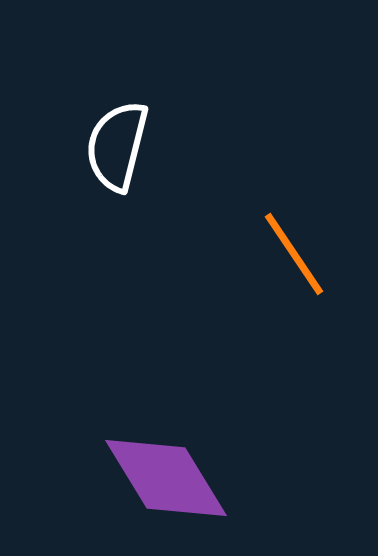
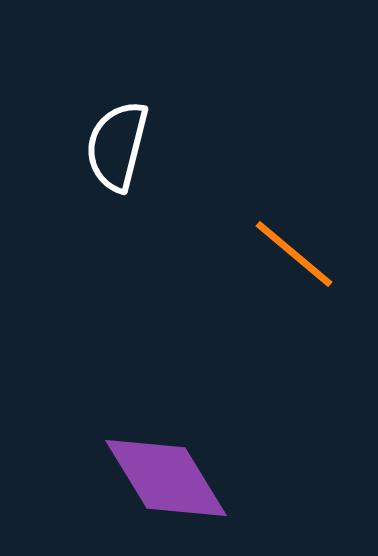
orange line: rotated 16 degrees counterclockwise
